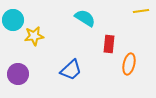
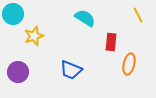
yellow line: moved 3 px left, 4 px down; rotated 70 degrees clockwise
cyan circle: moved 6 px up
yellow star: rotated 12 degrees counterclockwise
red rectangle: moved 2 px right, 2 px up
blue trapezoid: rotated 65 degrees clockwise
purple circle: moved 2 px up
